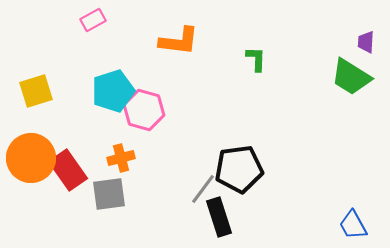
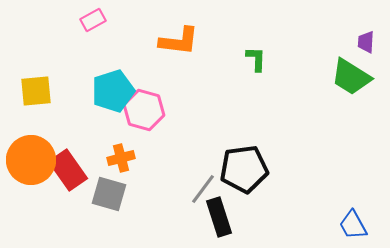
yellow square: rotated 12 degrees clockwise
orange circle: moved 2 px down
black pentagon: moved 5 px right
gray square: rotated 24 degrees clockwise
